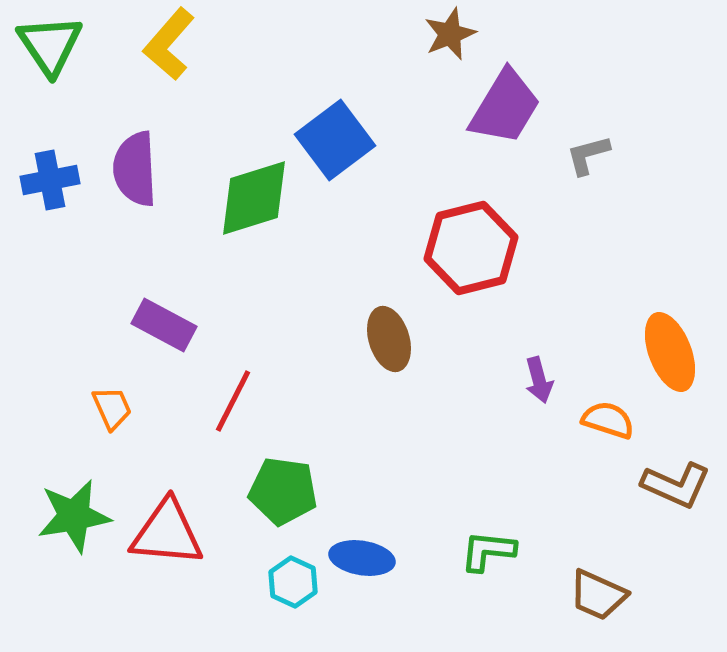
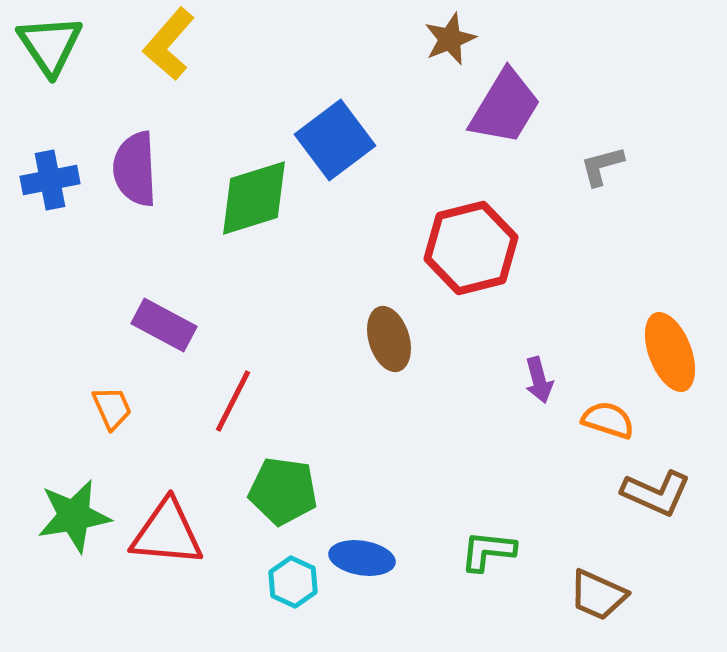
brown star: moved 5 px down
gray L-shape: moved 14 px right, 11 px down
brown L-shape: moved 20 px left, 8 px down
